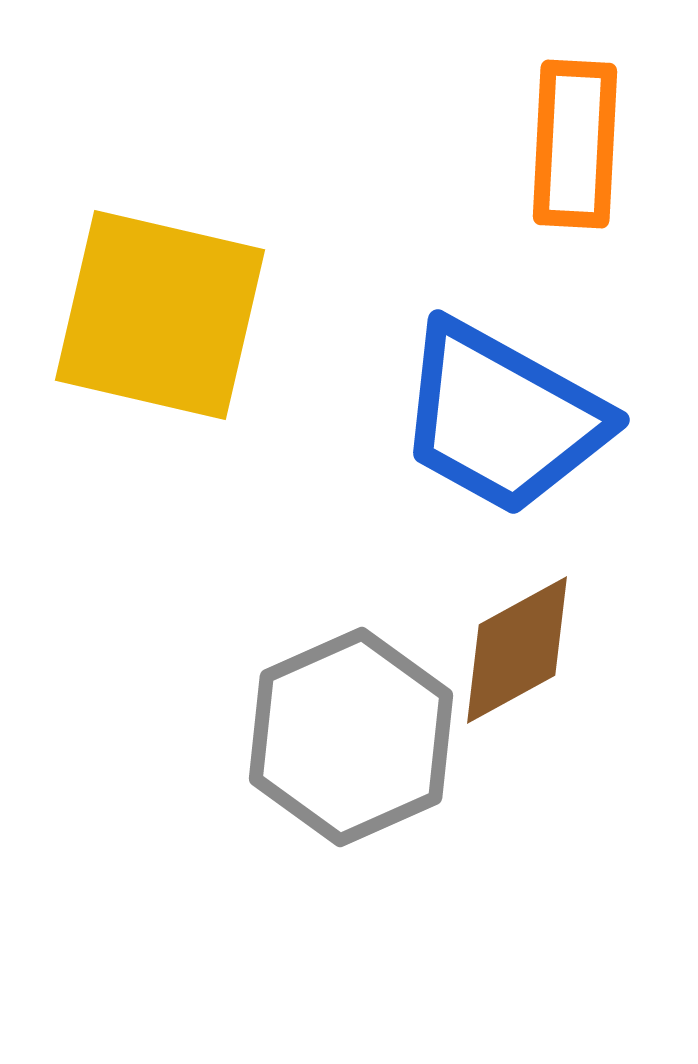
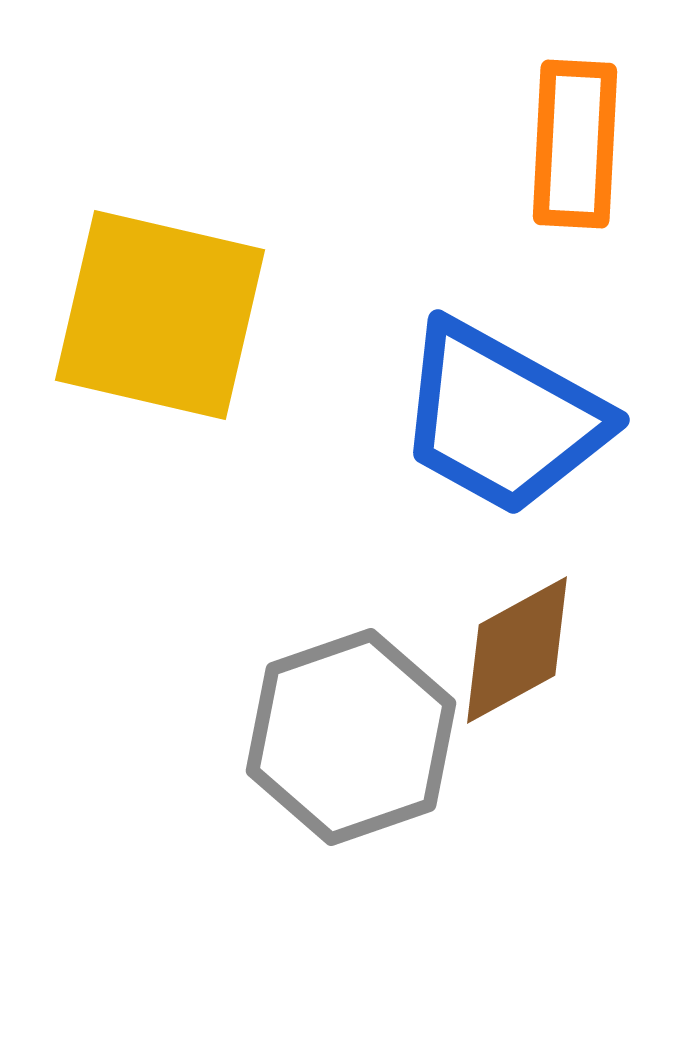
gray hexagon: rotated 5 degrees clockwise
